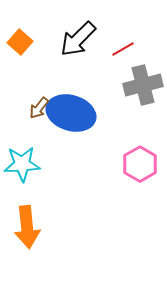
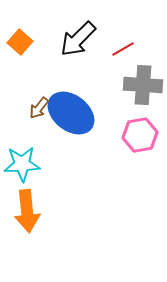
gray cross: rotated 18 degrees clockwise
blue ellipse: rotated 21 degrees clockwise
pink hexagon: moved 29 px up; rotated 20 degrees clockwise
orange arrow: moved 16 px up
